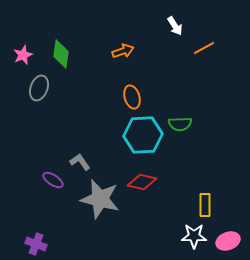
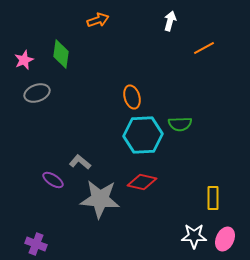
white arrow: moved 5 px left, 5 px up; rotated 132 degrees counterclockwise
orange arrow: moved 25 px left, 31 px up
pink star: moved 1 px right, 5 px down
gray ellipse: moved 2 px left, 5 px down; rotated 50 degrees clockwise
gray L-shape: rotated 15 degrees counterclockwise
gray star: rotated 9 degrees counterclockwise
yellow rectangle: moved 8 px right, 7 px up
pink ellipse: moved 3 px left, 2 px up; rotated 45 degrees counterclockwise
